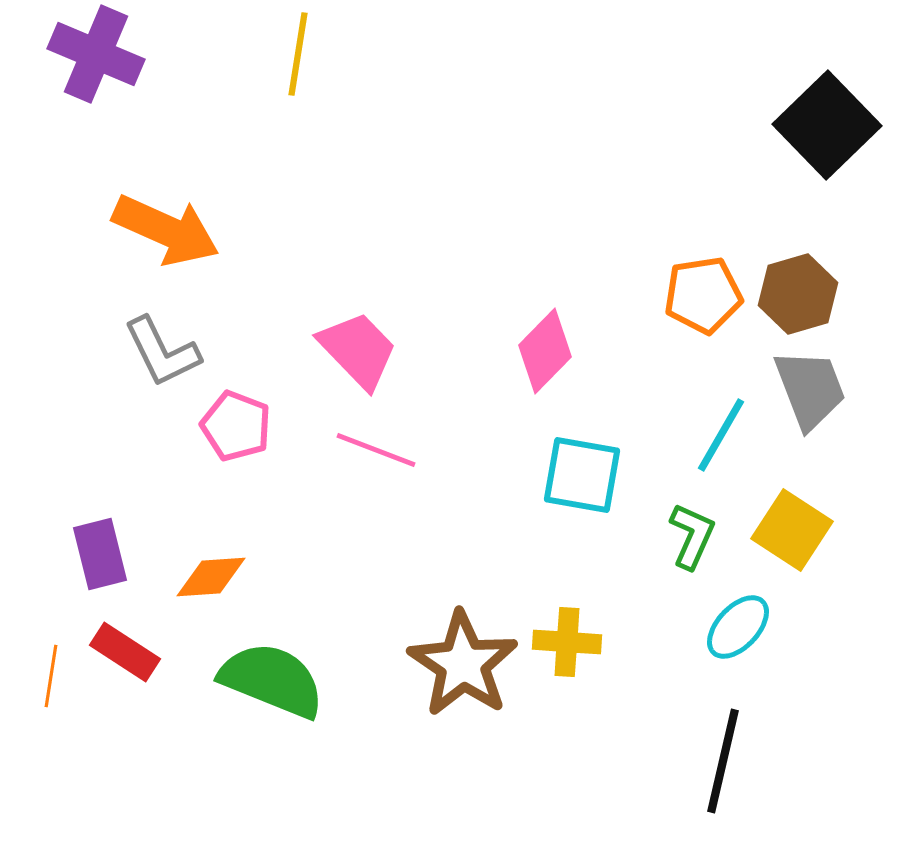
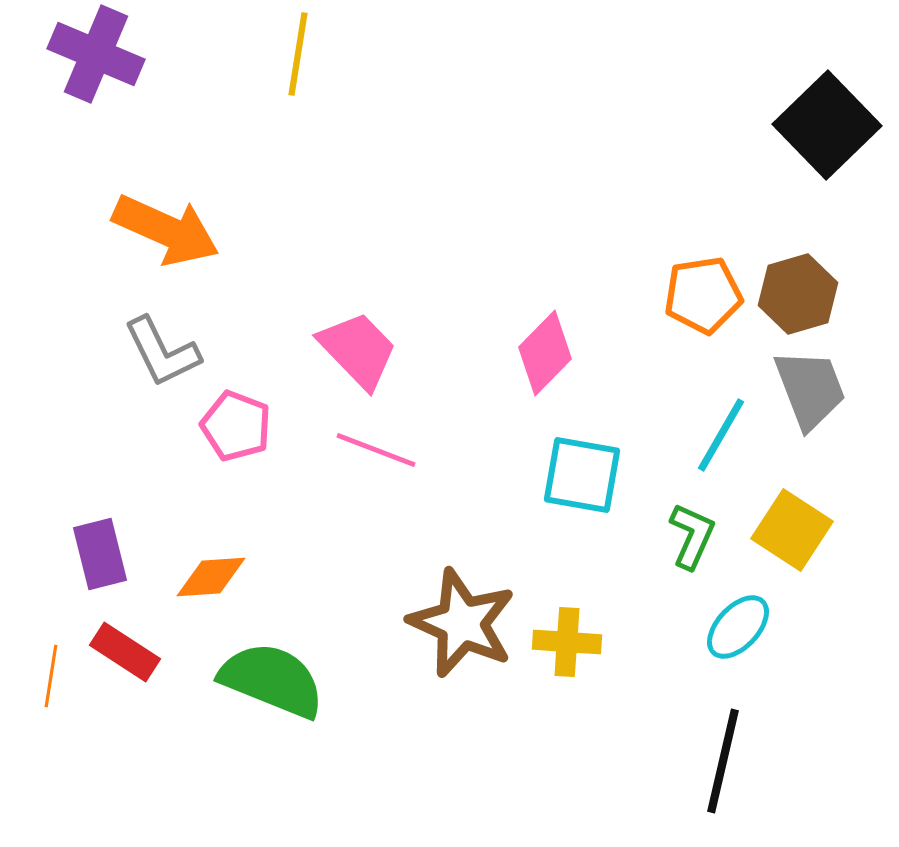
pink diamond: moved 2 px down
brown star: moved 1 px left, 41 px up; rotated 10 degrees counterclockwise
